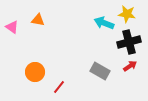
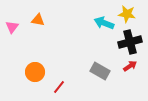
pink triangle: rotated 32 degrees clockwise
black cross: moved 1 px right
